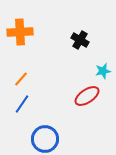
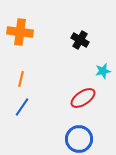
orange cross: rotated 10 degrees clockwise
orange line: rotated 28 degrees counterclockwise
red ellipse: moved 4 px left, 2 px down
blue line: moved 3 px down
blue circle: moved 34 px right
